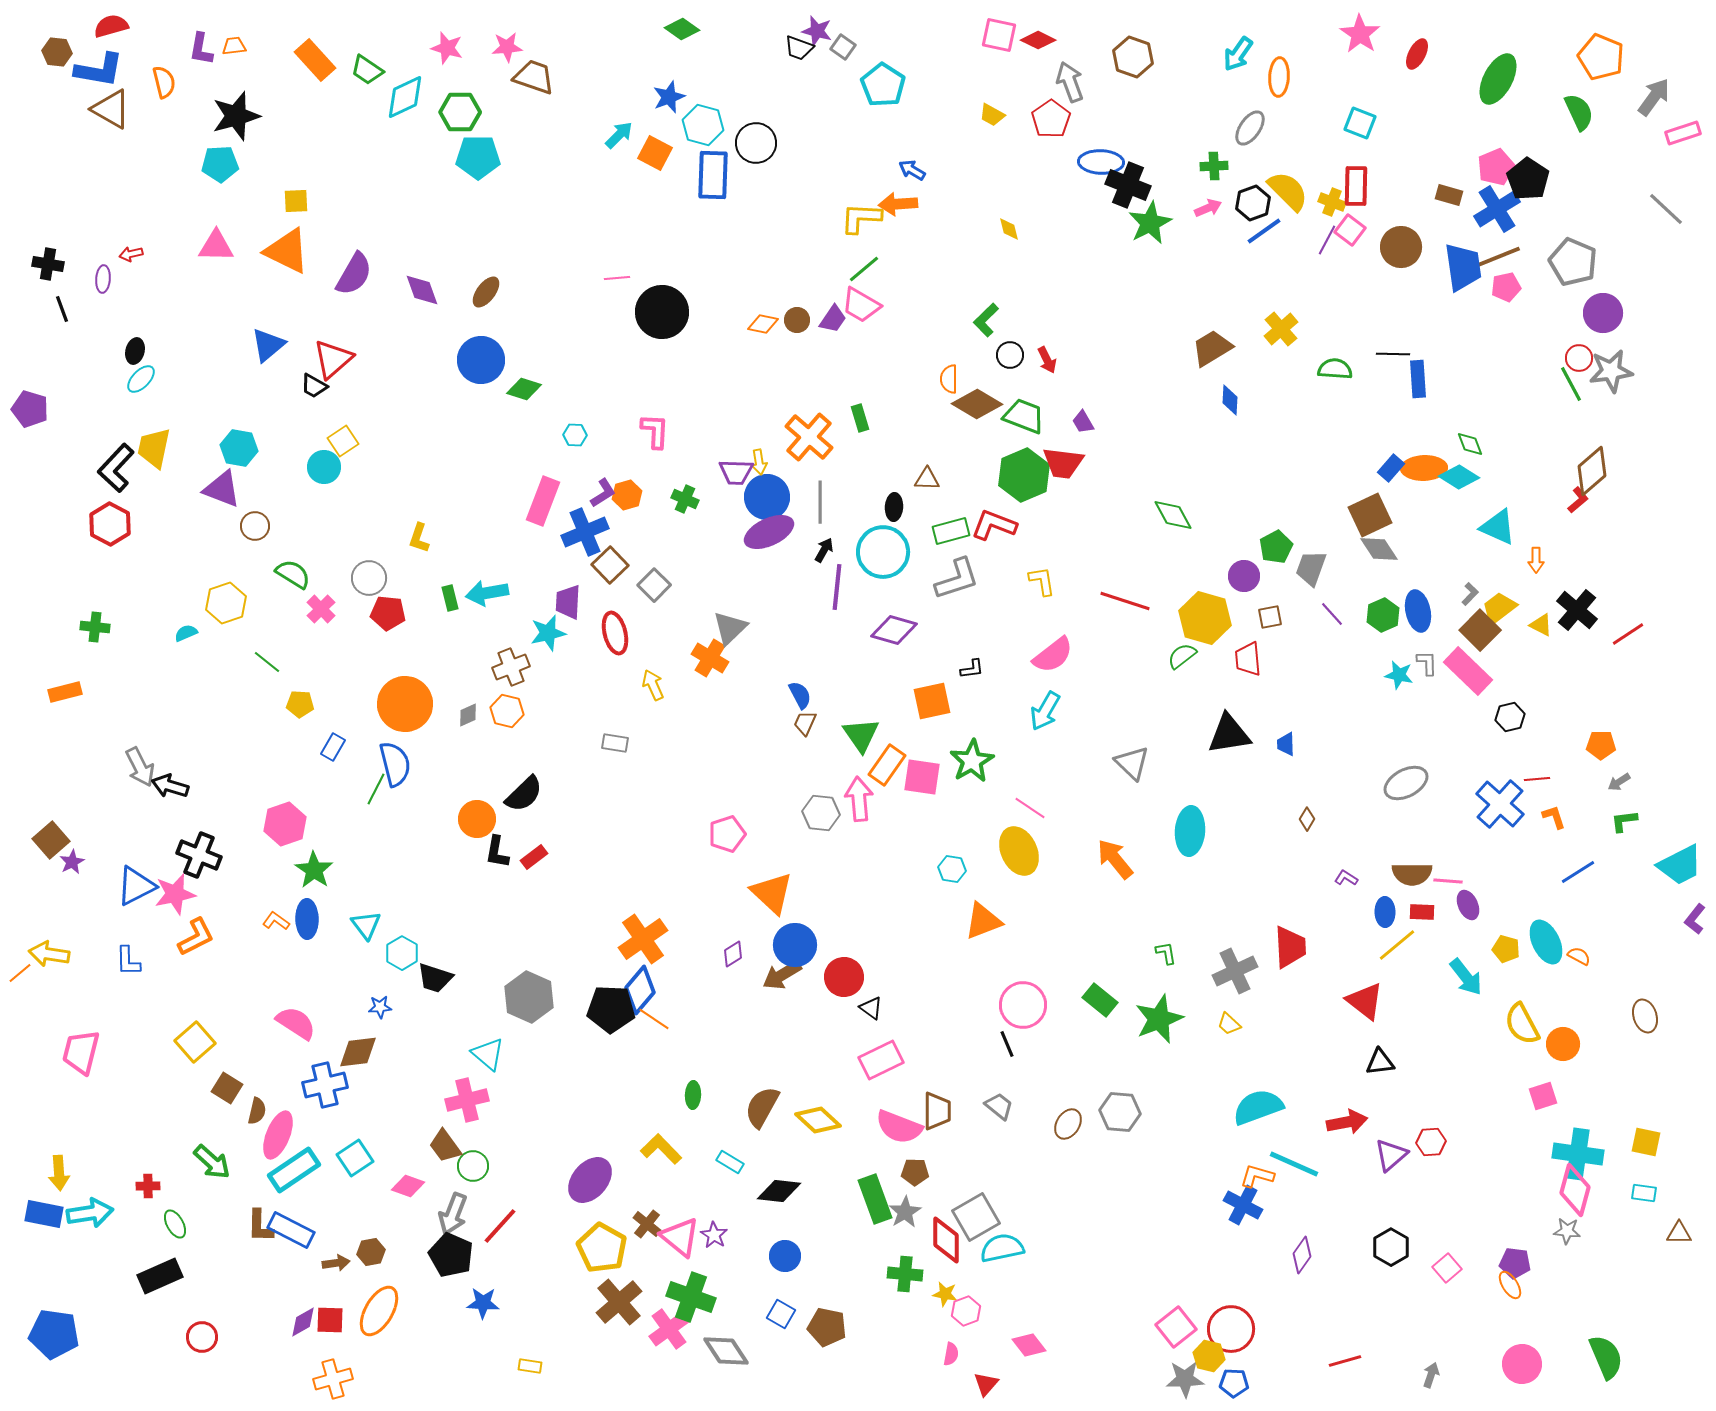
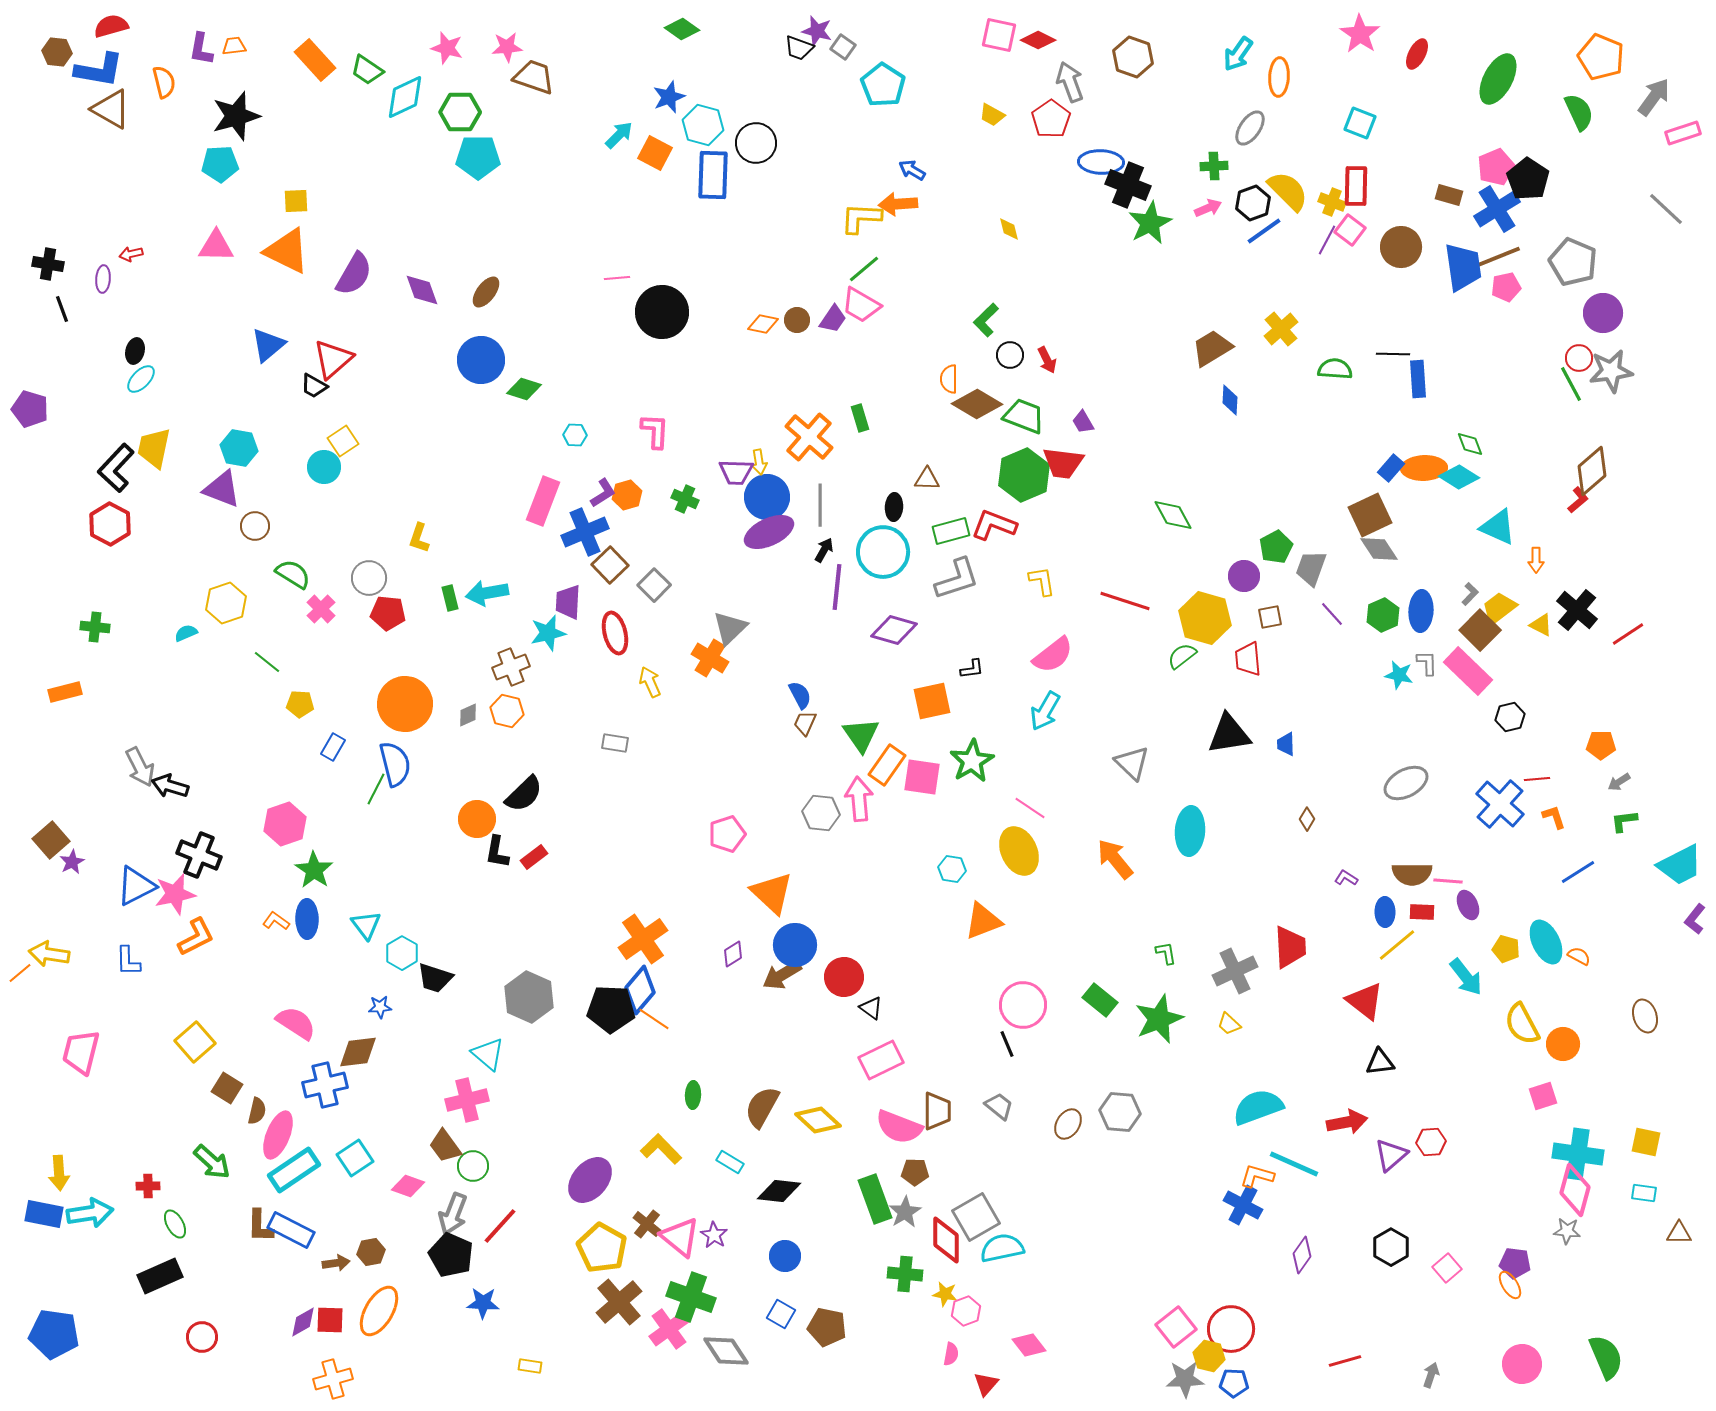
gray line at (820, 502): moved 3 px down
blue ellipse at (1418, 611): moved 3 px right; rotated 15 degrees clockwise
yellow arrow at (653, 685): moved 3 px left, 3 px up
